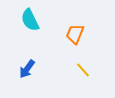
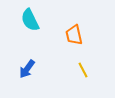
orange trapezoid: moved 1 px left, 1 px down; rotated 35 degrees counterclockwise
yellow line: rotated 14 degrees clockwise
